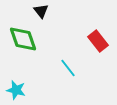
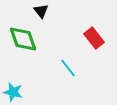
red rectangle: moved 4 px left, 3 px up
cyan star: moved 3 px left, 2 px down
